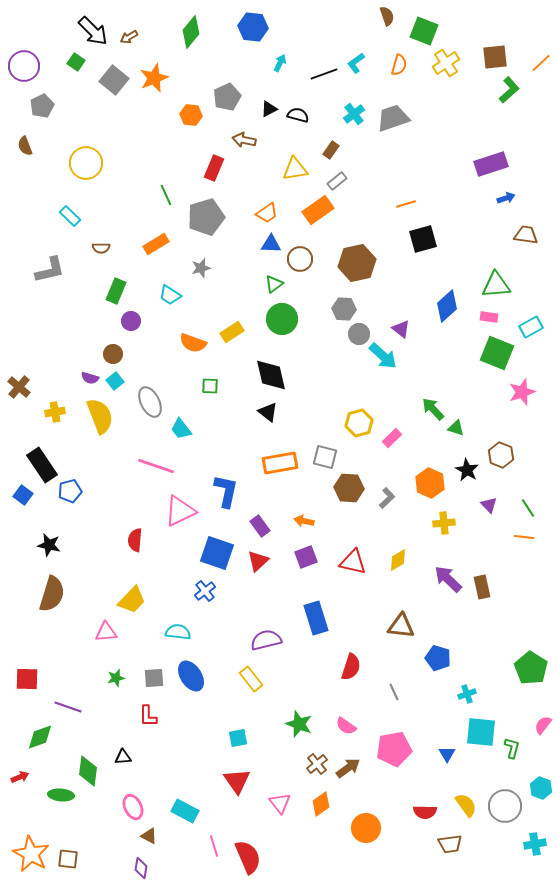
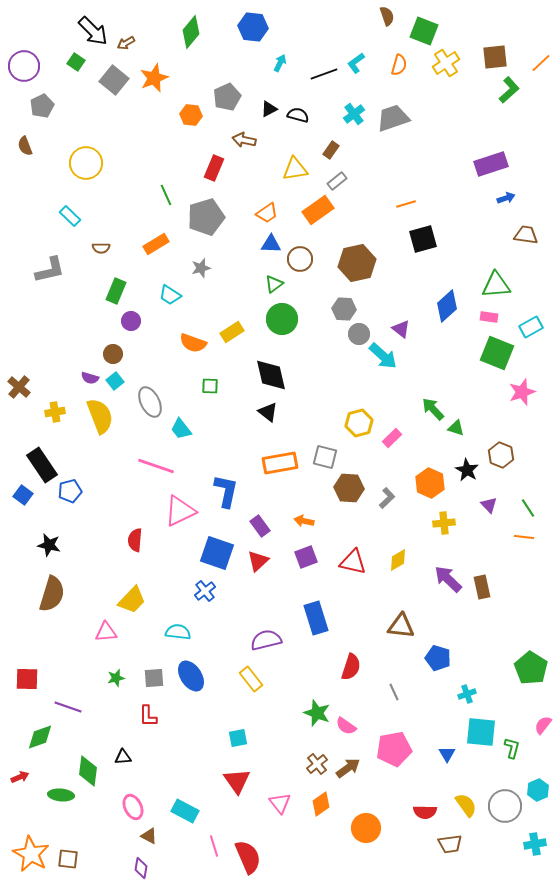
brown arrow at (129, 37): moved 3 px left, 6 px down
green star at (299, 724): moved 18 px right, 11 px up
cyan hexagon at (541, 788): moved 3 px left, 2 px down; rotated 15 degrees clockwise
